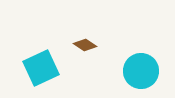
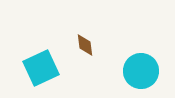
brown diamond: rotated 50 degrees clockwise
